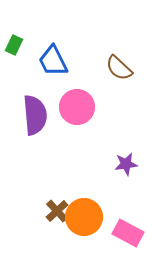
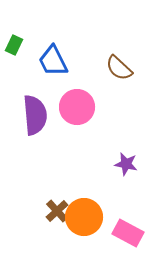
purple star: rotated 20 degrees clockwise
